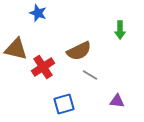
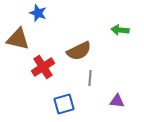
green arrow: rotated 96 degrees clockwise
brown triangle: moved 2 px right, 10 px up
gray line: moved 3 px down; rotated 63 degrees clockwise
